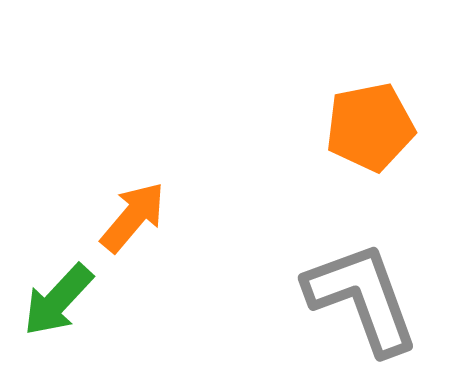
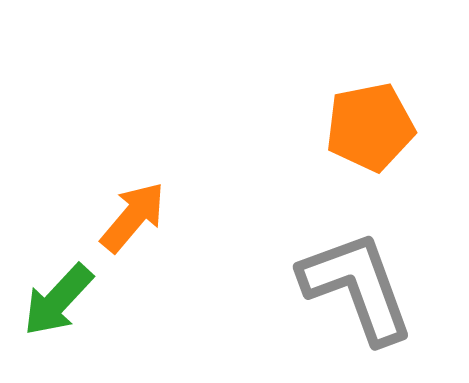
gray L-shape: moved 5 px left, 11 px up
